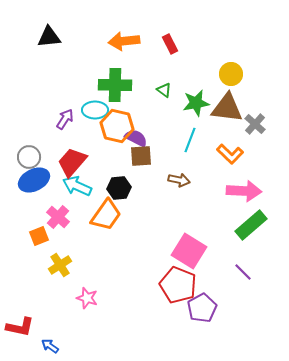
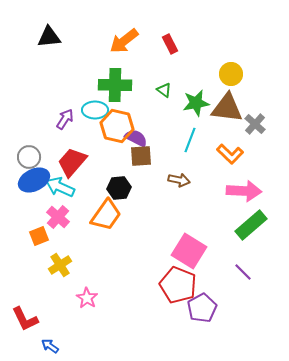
orange arrow: rotated 32 degrees counterclockwise
cyan arrow: moved 17 px left, 1 px down
pink star: rotated 15 degrees clockwise
red L-shape: moved 5 px right, 8 px up; rotated 52 degrees clockwise
